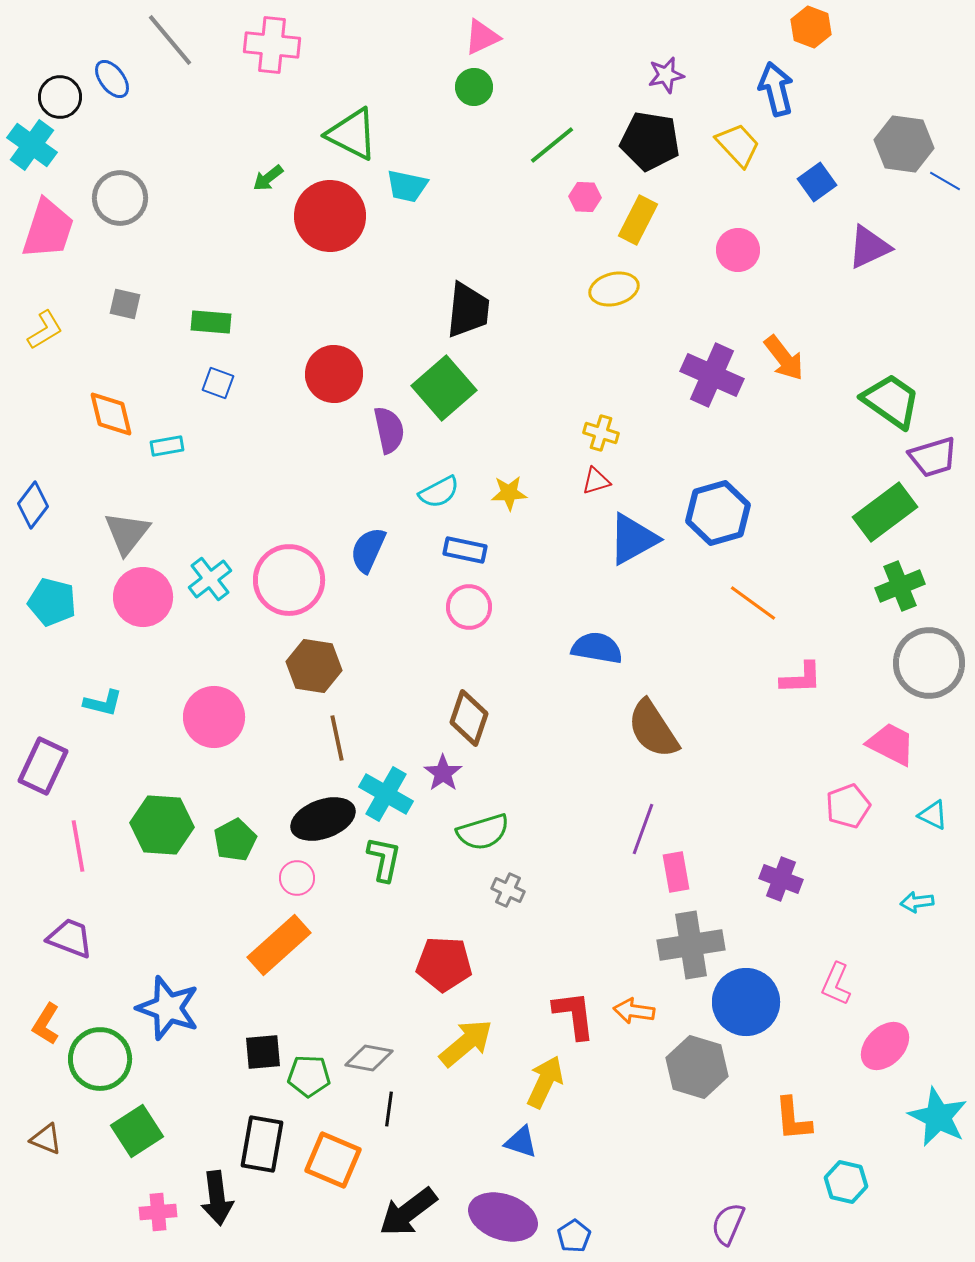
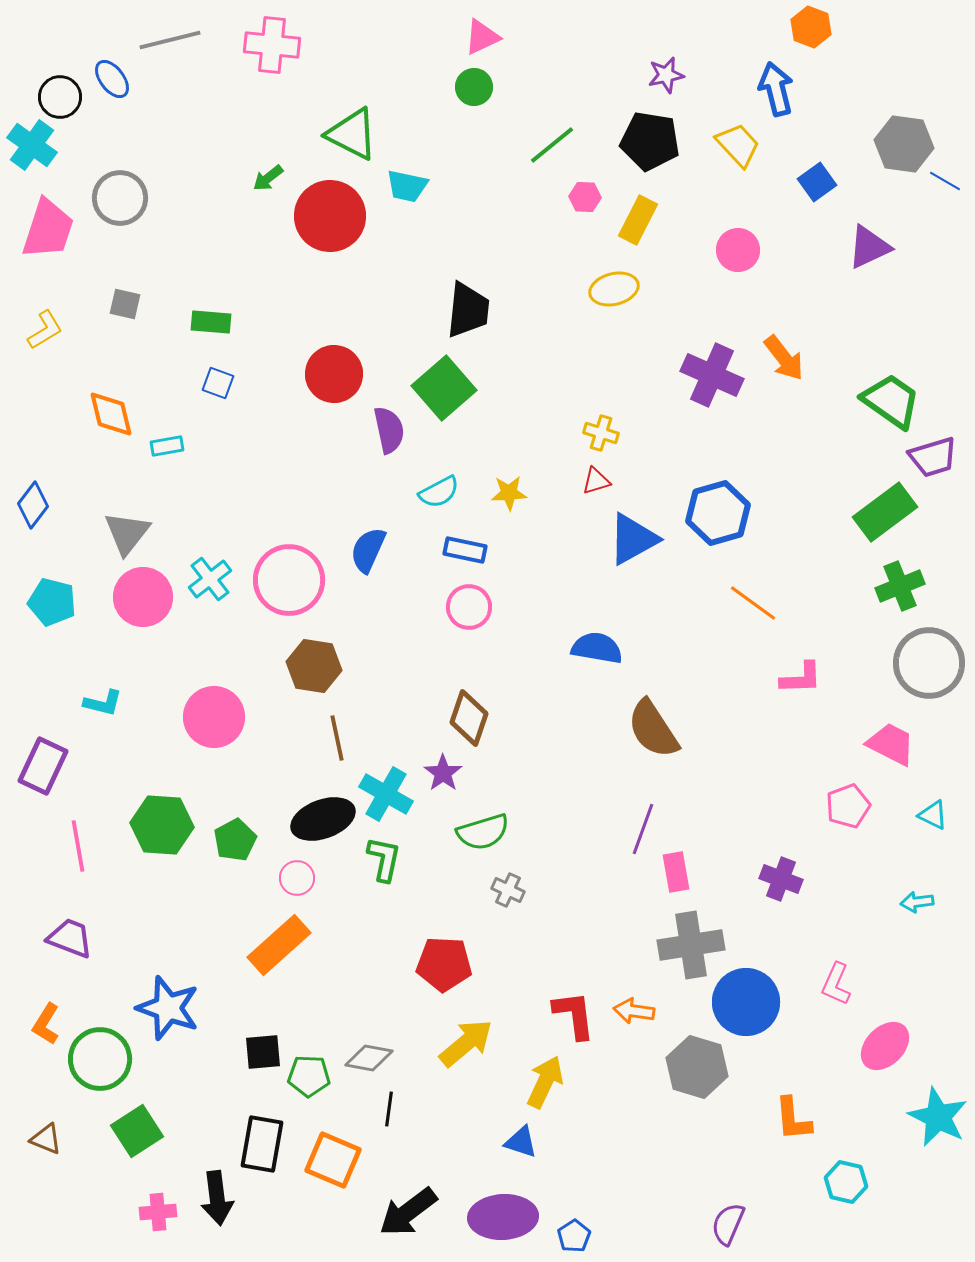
gray line at (170, 40): rotated 64 degrees counterclockwise
purple ellipse at (503, 1217): rotated 22 degrees counterclockwise
